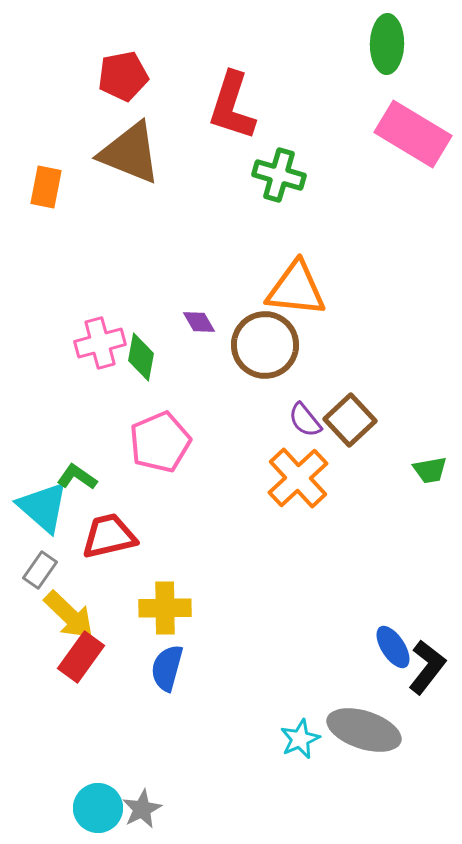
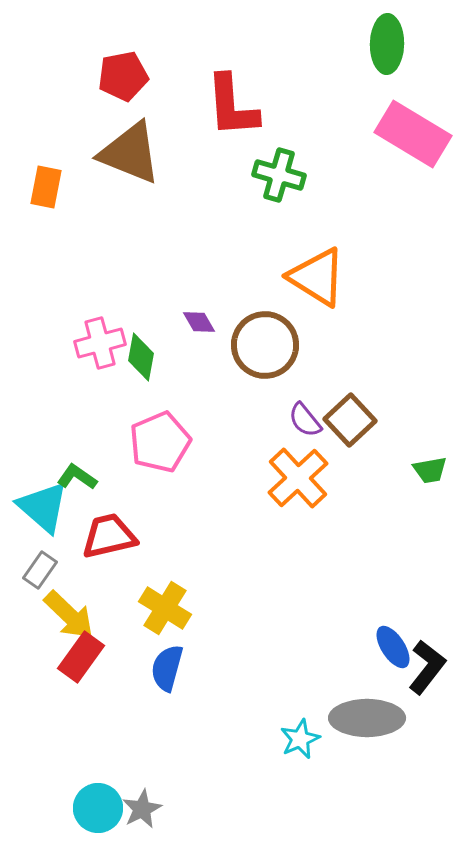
red L-shape: rotated 22 degrees counterclockwise
orange triangle: moved 21 px right, 12 px up; rotated 26 degrees clockwise
yellow cross: rotated 33 degrees clockwise
gray ellipse: moved 3 px right, 12 px up; rotated 18 degrees counterclockwise
